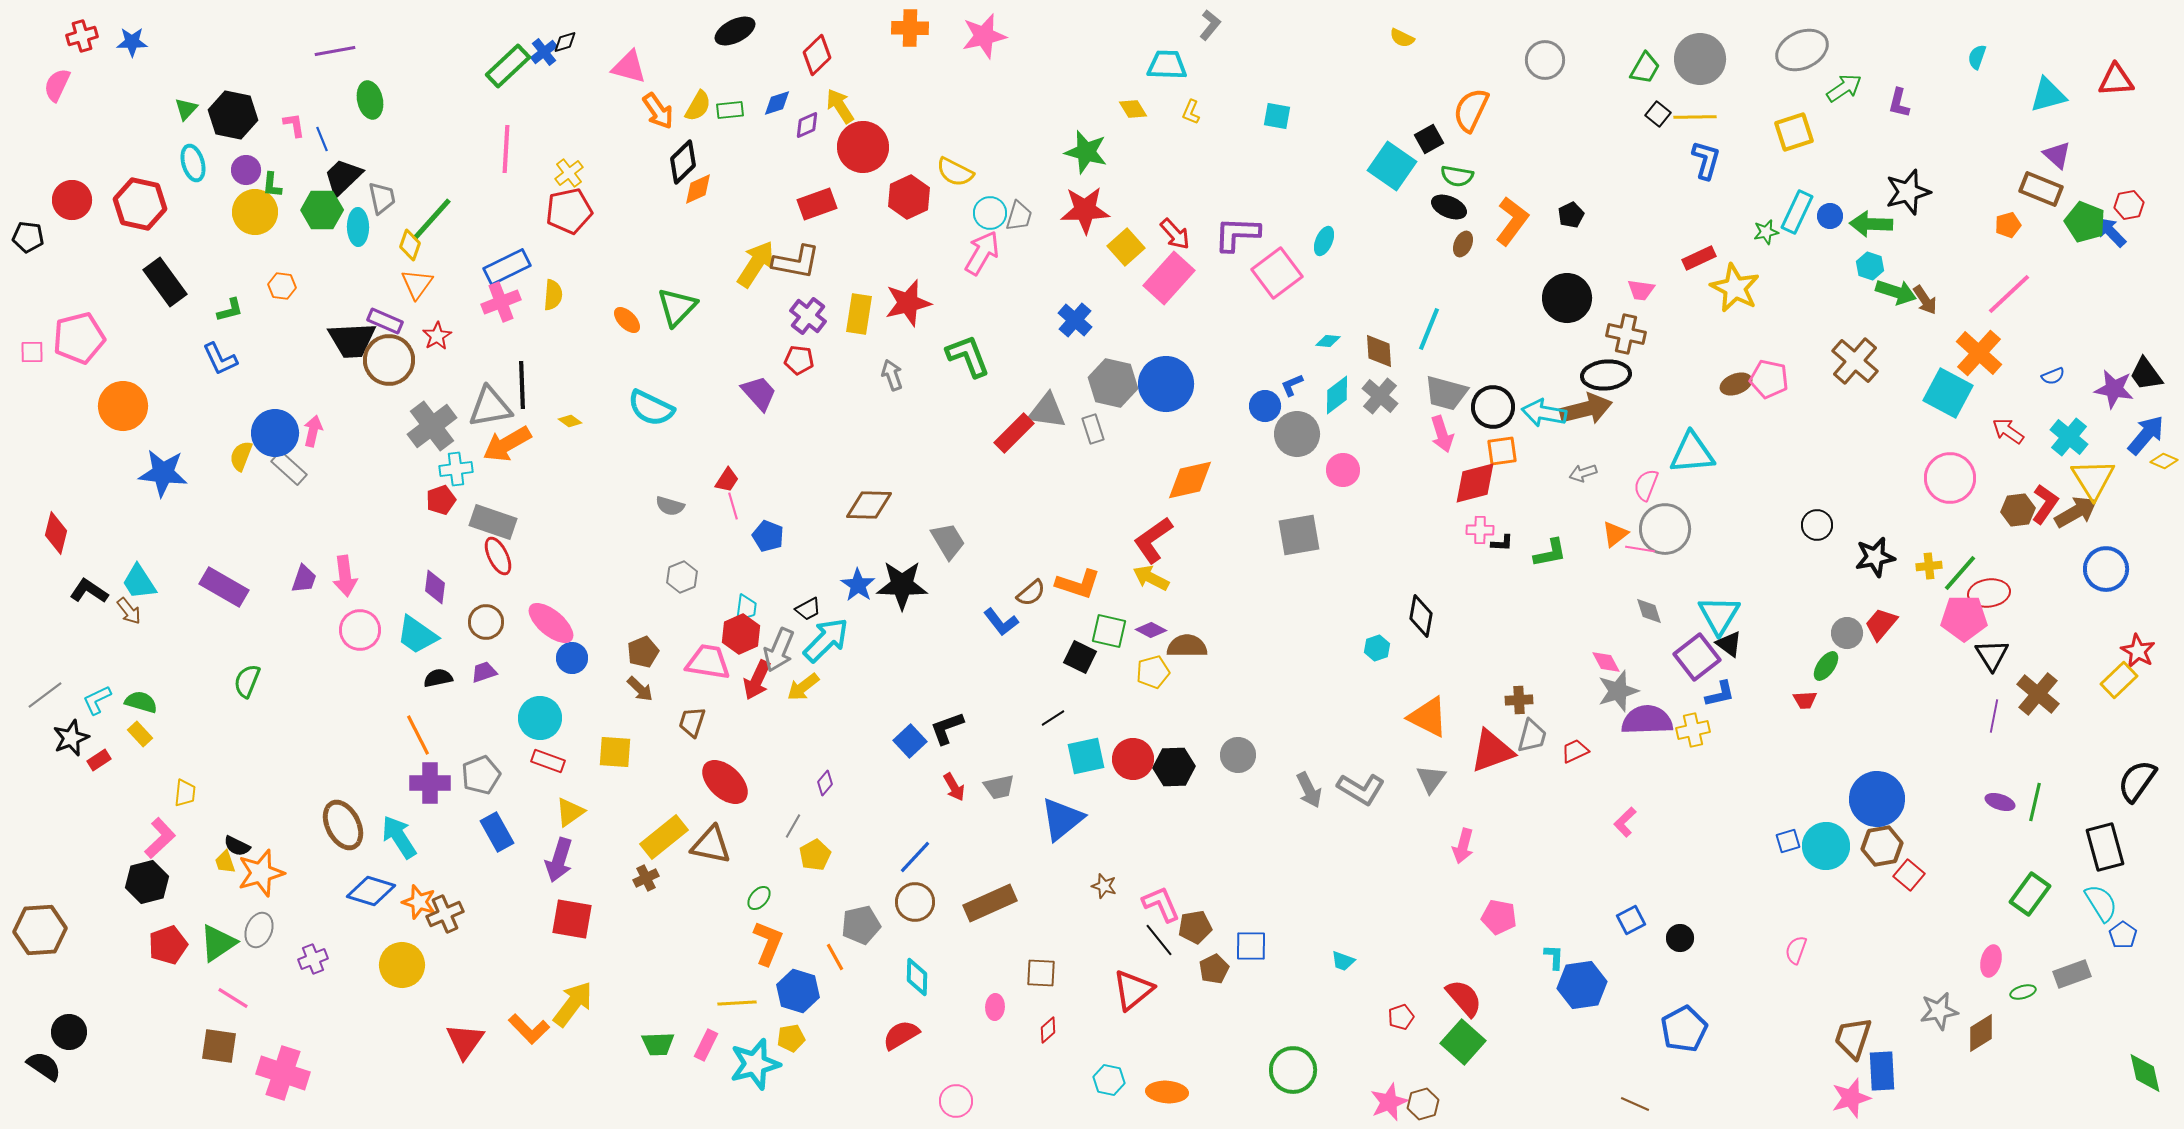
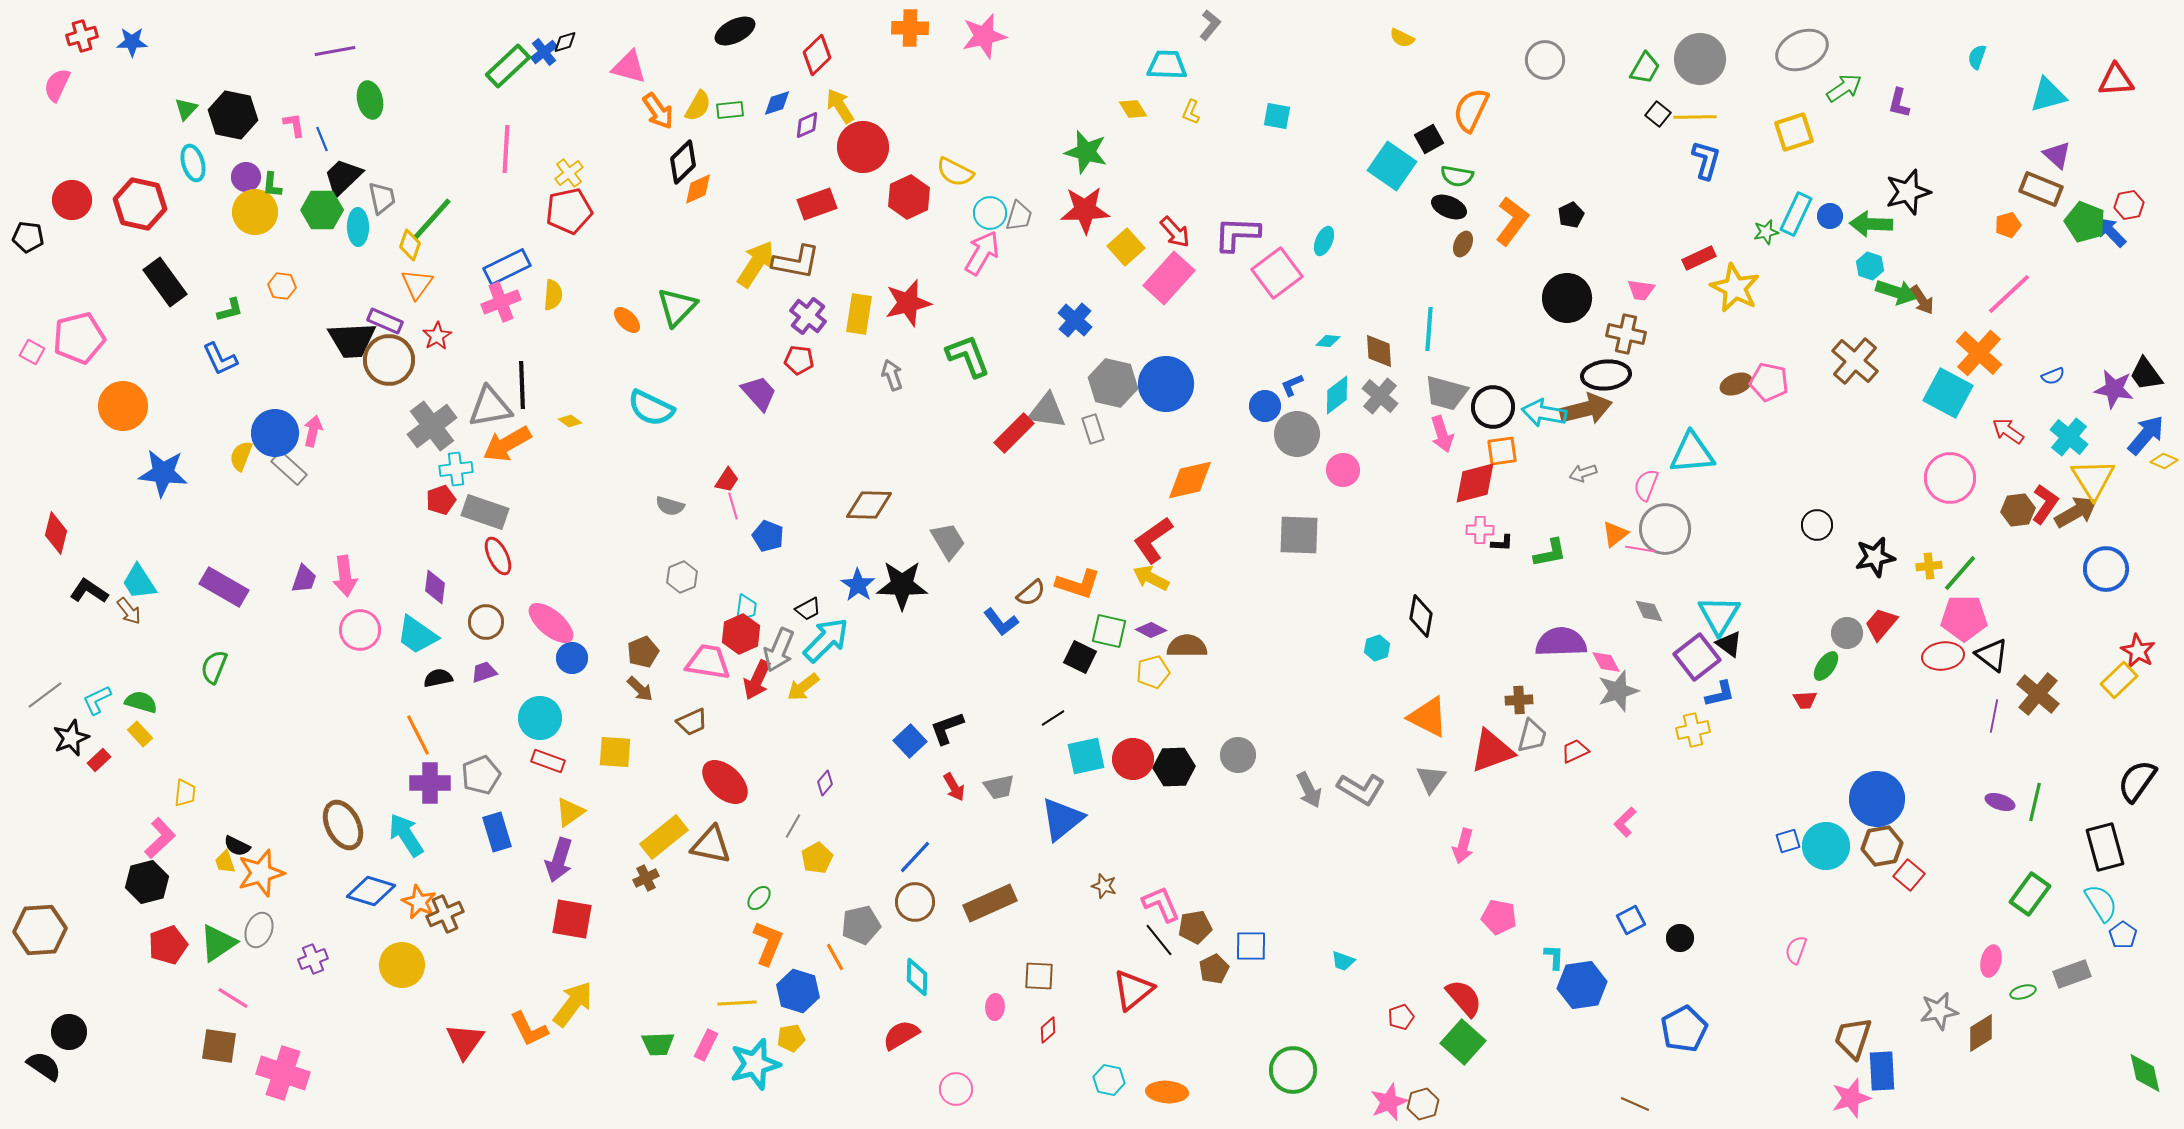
purple circle at (246, 170): moved 7 px down
cyan rectangle at (1797, 212): moved 1 px left, 2 px down
red arrow at (1175, 234): moved 2 px up
brown arrow at (1925, 300): moved 3 px left
cyan line at (1429, 329): rotated 18 degrees counterclockwise
pink square at (32, 352): rotated 30 degrees clockwise
pink pentagon at (1769, 379): moved 3 px down
gray rectangle at (493, 522): moved 8 px left, 10 px up
gray square at (1299, 535): rotated 12 degrees clockwise
red ellipse at (1989, 593): moved 46 px left, 63 px down
gray diamond at (1649, 611): rotated 8 degrees counterclockwise
black triangle at (1992, 655): rotated 21 degrees counterclockwise
green semicircle at (247, 681): moved 33 px left, 14 px up
purple semicircle at (1647, 720): moved 86 px left, 78 px up
brown trapezoid at (692, 722): rotated 132 degrees counterclockwise
red rectangle at (99, 760): rotated 10 degrees counterclockwise
blue rectangle at (497, 832): rotated 12 degrees clockwise
cyan arrow at (399, 837): moved 7 px right, 2 px up
yellow pentagon at (815, 855): moved 2 px right, 3 px down
orange star at (419, 902): rotated 8 degrees clockwise
brown square at (1041, 973): moved 2 px left, 3 px down
orange L-shape at (529, 1029): rotated 18 degrees clockwise
pink circle at (956, 1101): moved 12 px up
